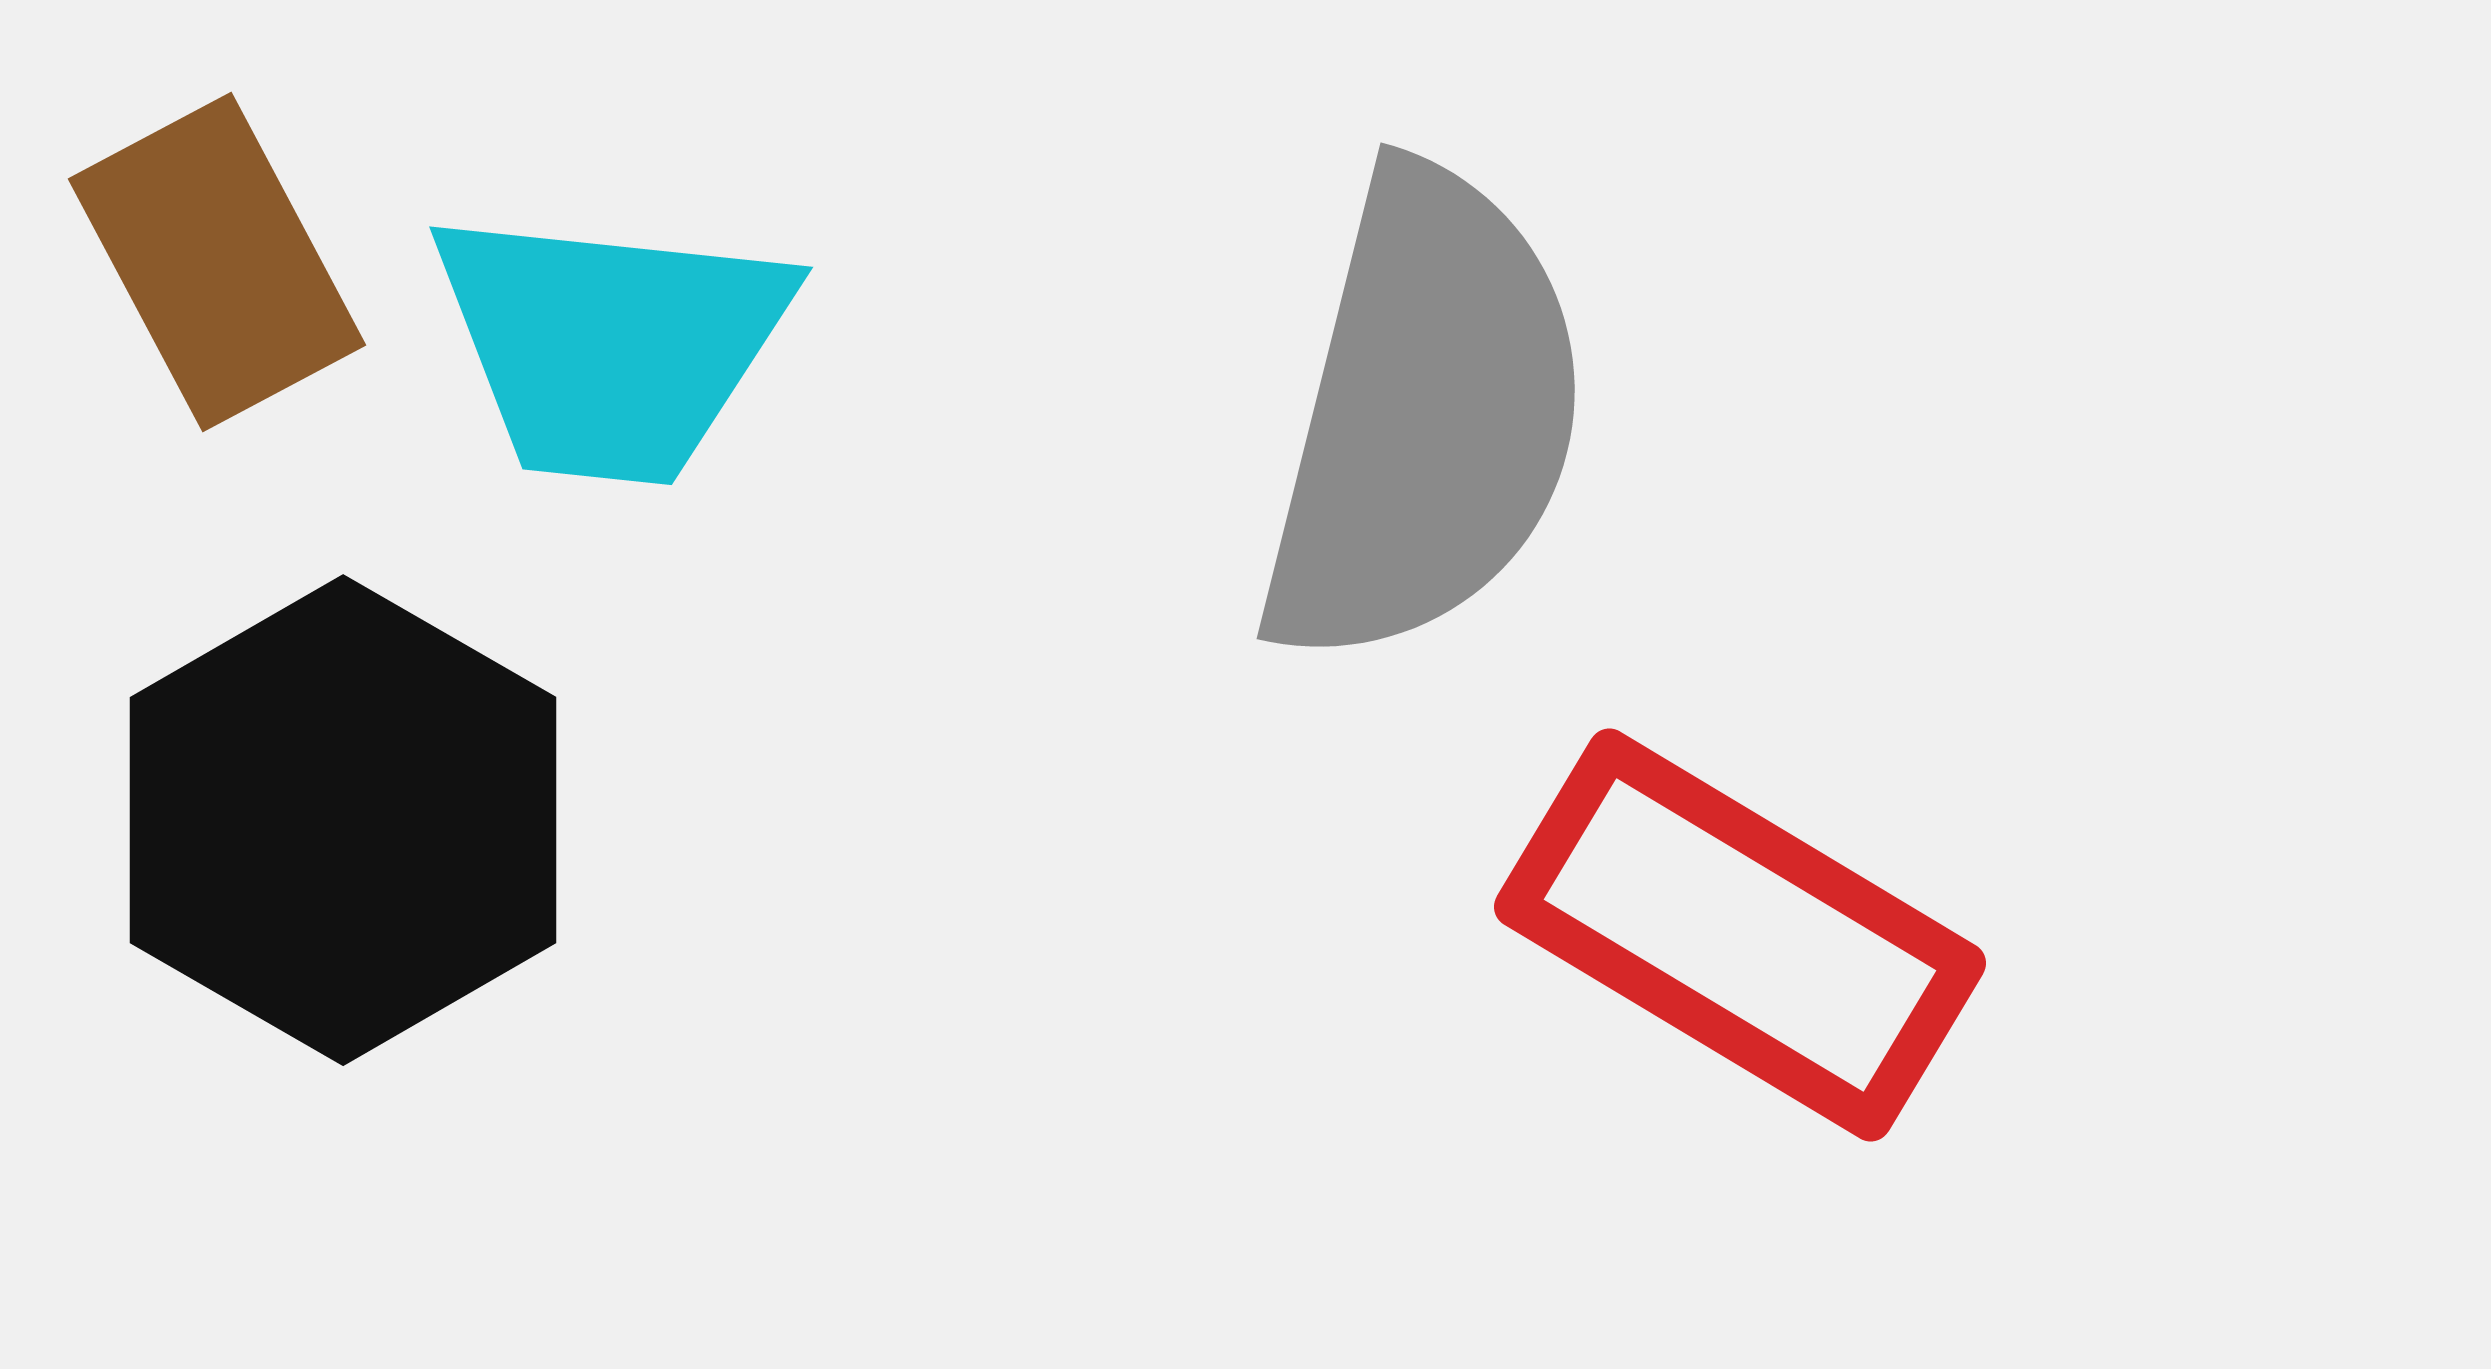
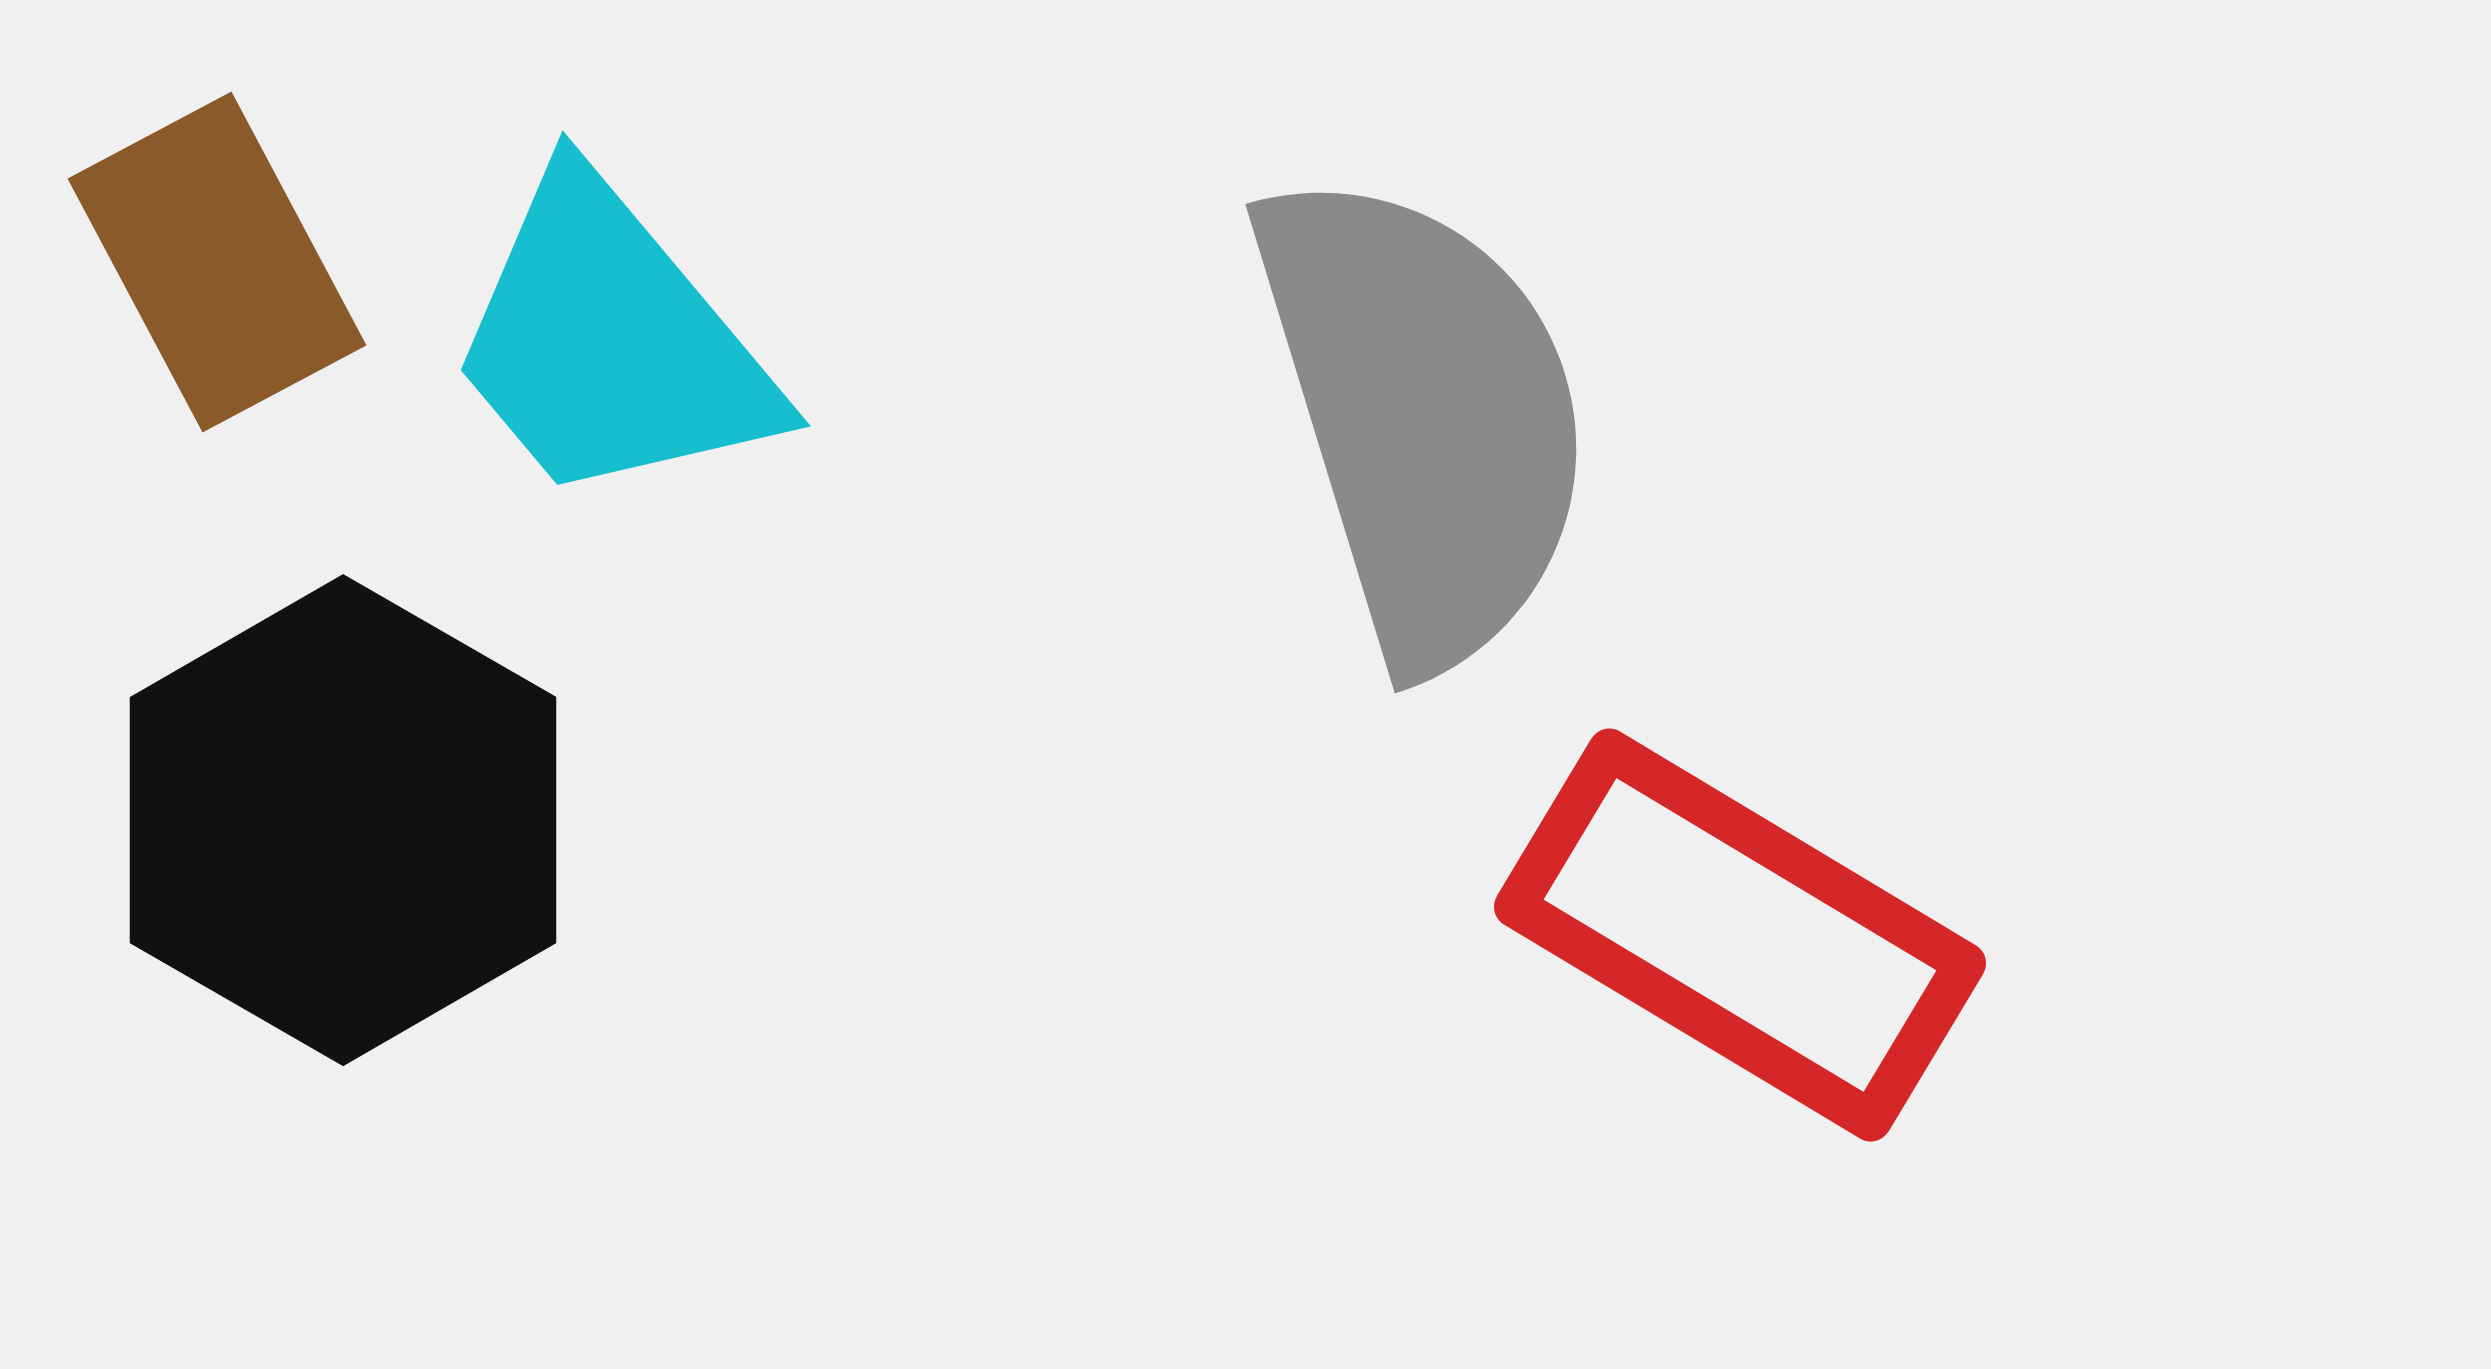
cyan trapezoid: moved 3 px up; rotated 44 degrees clockwise
gray semicircle: rotated 31 degrees counterclockwise
